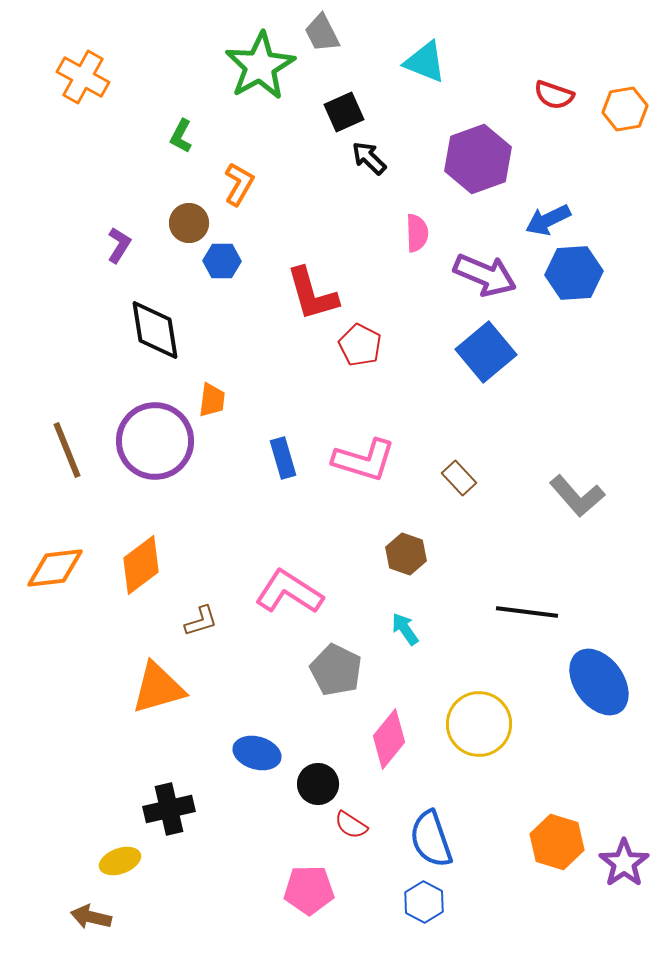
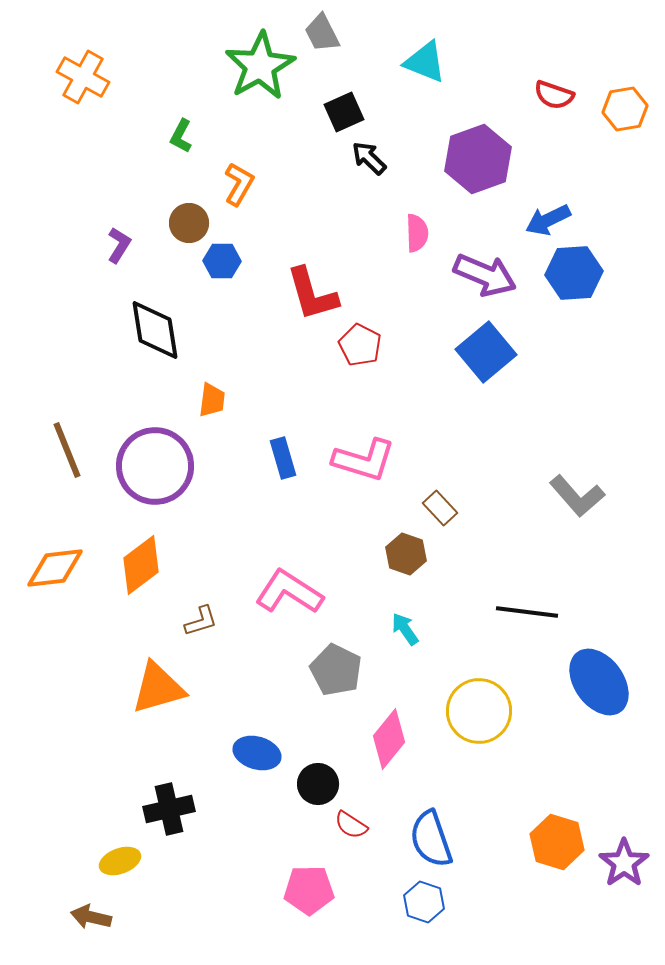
purple circle at (155, 441): moved 25 px down
brown rectangle at (459, 478): moved 19 px left, 30 px down
yellow circle at (479, 724): moved 13 px up
blue hexagon at (424, 902): rotated 9 degrees counterclockwise
